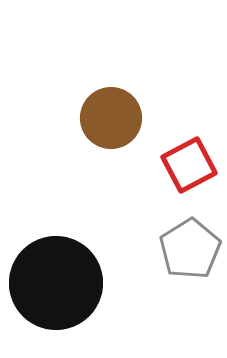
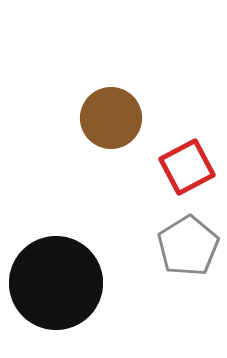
red square: moved 2 px left, 2 px down
gray pentagon: moved 2 px left, 3 px up
